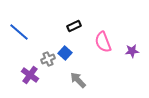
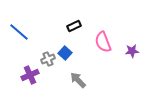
purple cross: rotated 30 degrees clockwise
